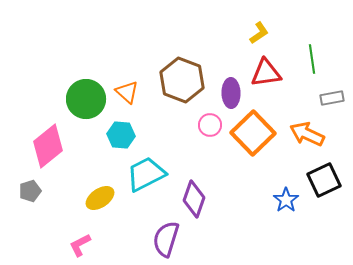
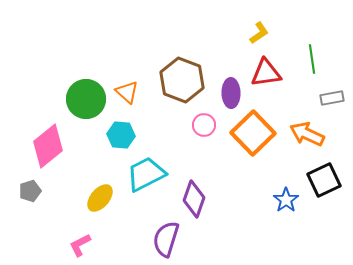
pink circle: moved 6 px left
yellow ellipse: rotated 16 degrees counterclockwise
